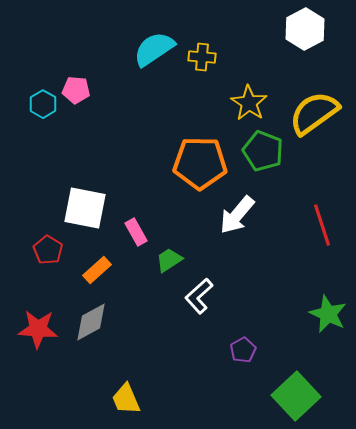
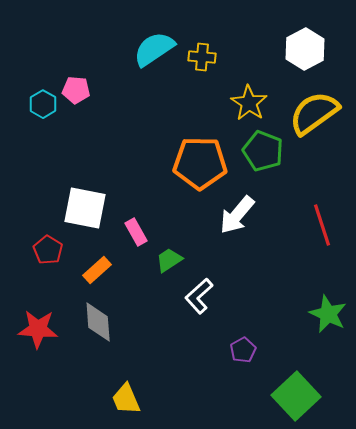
white hexagon: moved 20 px down
gray diamond: moved 7 px right; rotated 66 degrees counterclockwise
